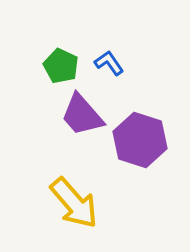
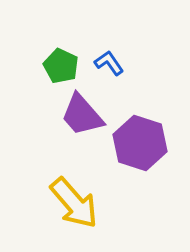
purple hexagon: moved 3 px down
